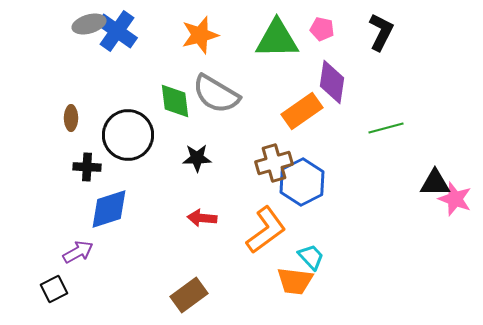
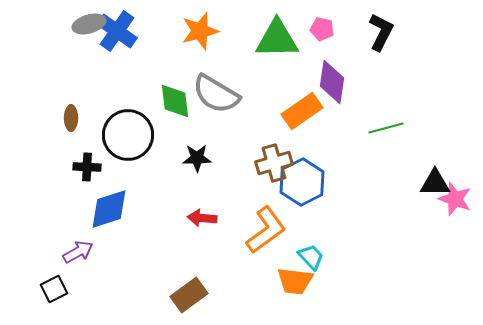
orange star: moved 4 px up
